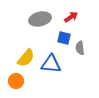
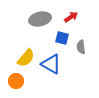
blue square: moved 2 px left
gray semicircle: moved 1 px right, 1 px up
blue triangle: rotated 25 degrees clockwise
